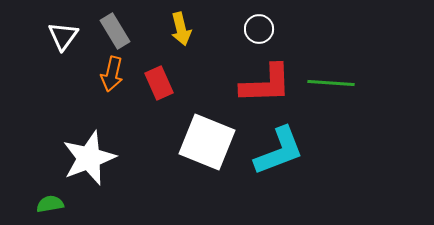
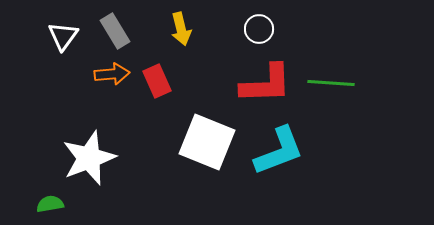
orange arrow: rotated 108 degrees counterclockwise
red rectangle: moved 2 px left, 2 px up
